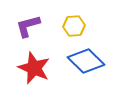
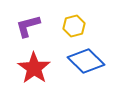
yellow hexagon: rotated 10 degrees counterclockwise
red star: rotated 12 degrees clockwise
